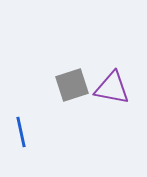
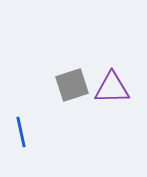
purple triangle: rotated 12 degrees counterclockwise
